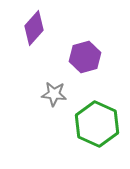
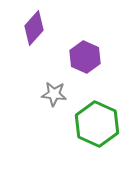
purple hexagon: rotated 20 degrees counterclockwise
